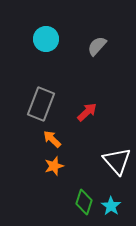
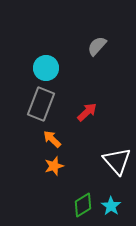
cyan circle: moved 29 px down
green diamond: moved 1 px left, 3 px down; rotated 40 degrees clockwise
